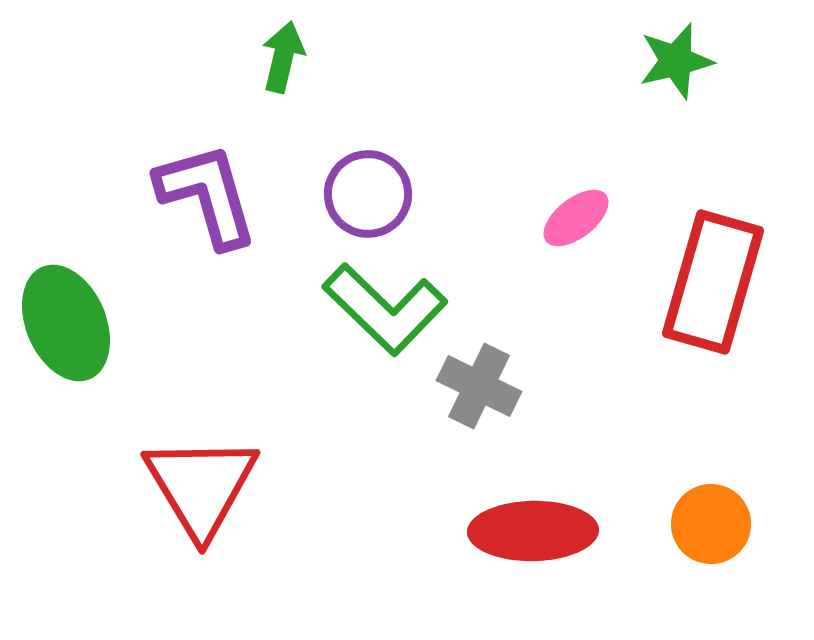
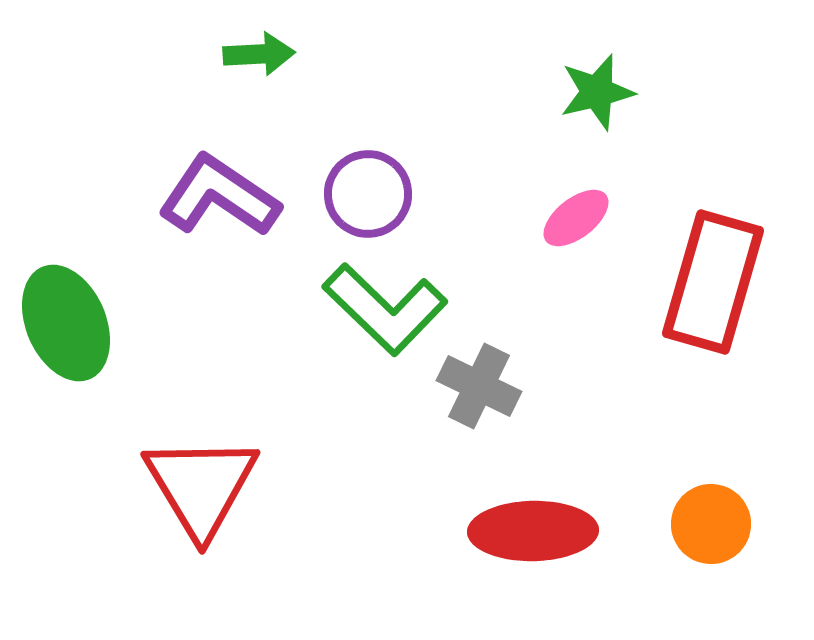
green arrow: moved 24 px left, 3 px up; rotated 74 degrees clockwise
green star: moved 79 px left, 31 px down
purple L-shape: moved 12 px right, 1 px down; rotated 40 degrees counterclockwise
